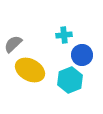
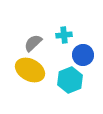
gray semicircle: moved 20 px right, 1 px up
blue circle: moved 1 px right
